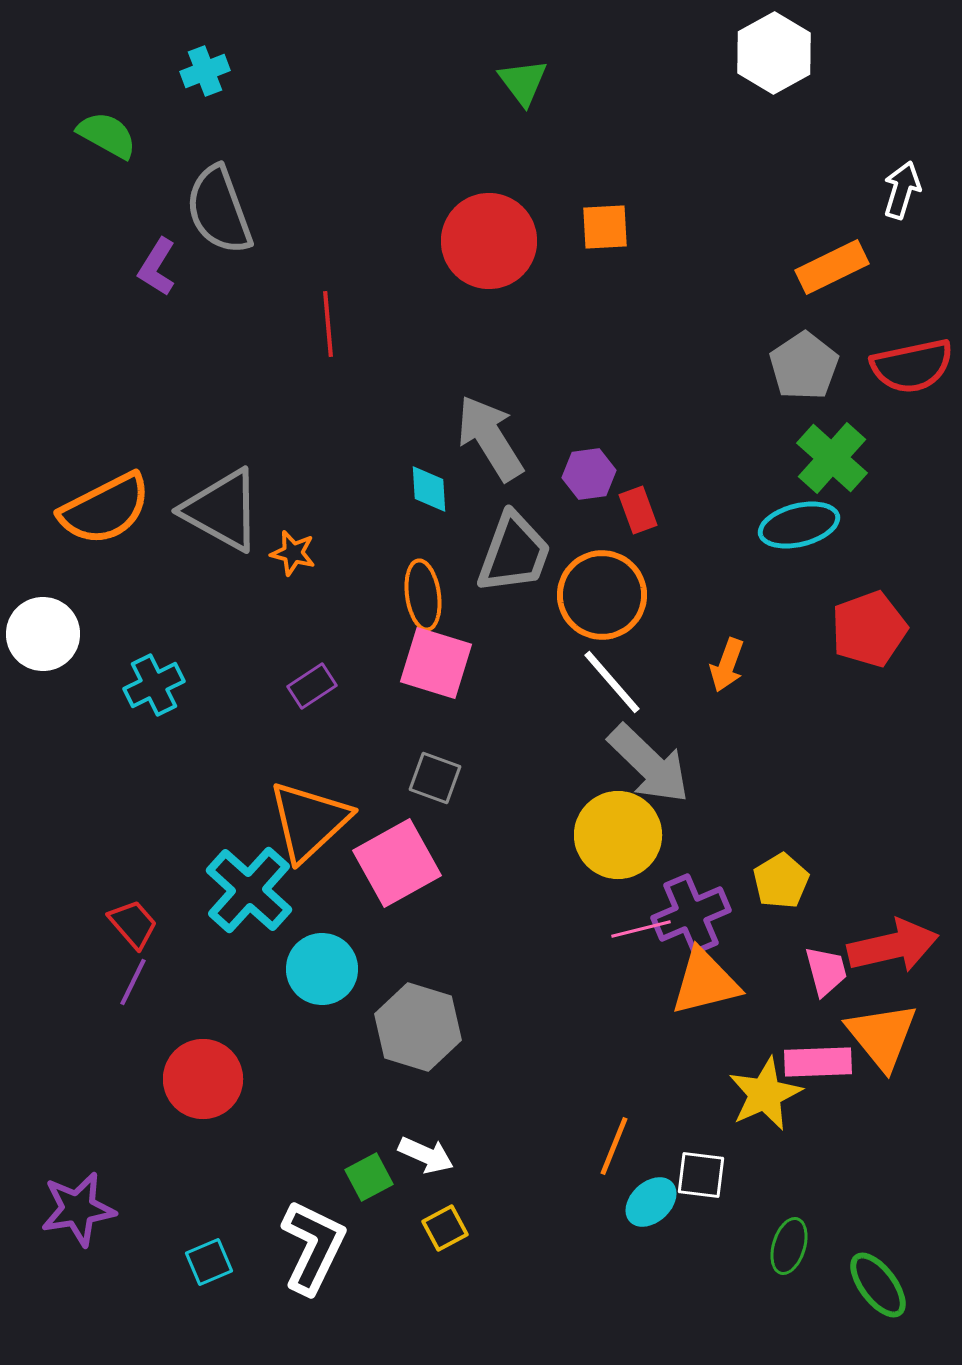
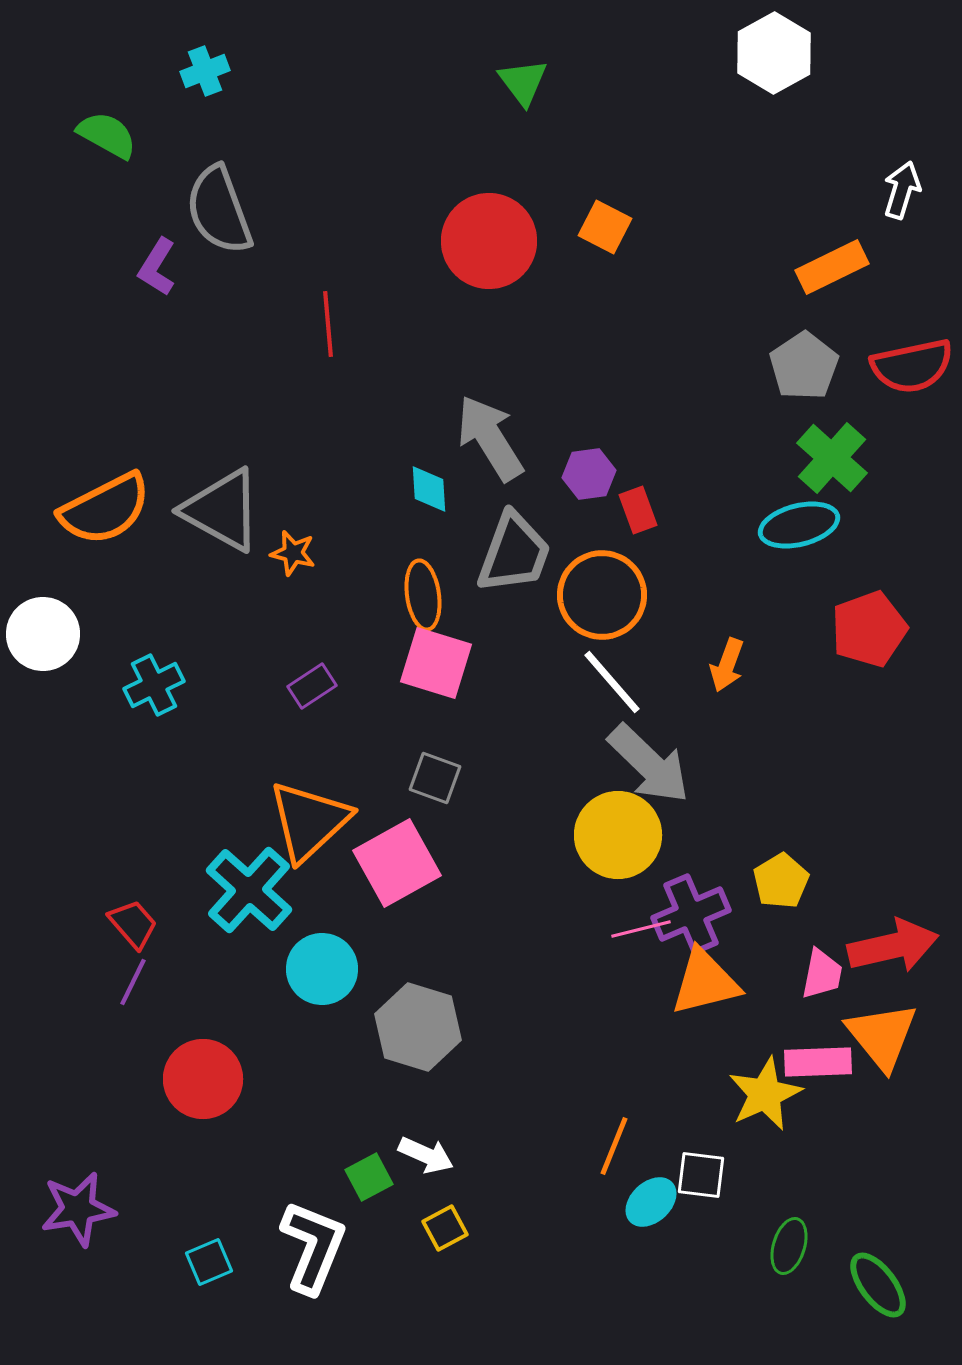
orange square at (605, 227): rotated 30 degrees clockwise
pink trapezoid at (826, 971): moved 4 px left, 3 px down; rotated 26 degrees clockwise
white L-shape at (313, 1247): rotated 4 degrees counterclockwise
